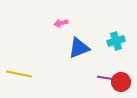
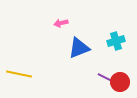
purple line: rotated 18 degrees clockwise
red circle: moved 1 px left
